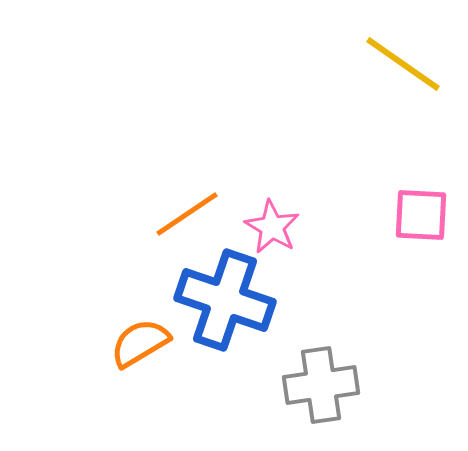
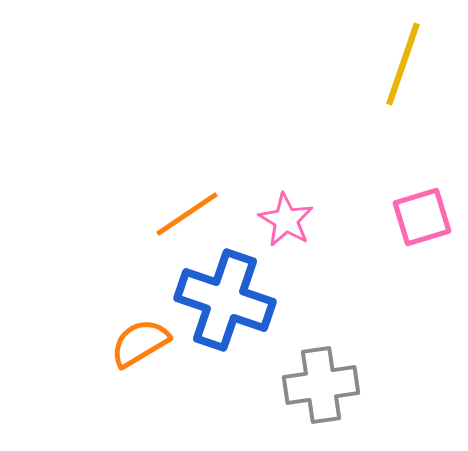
yellow line: rotated 74 degrees clockwise
pink square: moved 1 px right, 2 px down; rotated 20 degrees counterclockwise
pink star: moved 14 px right, 7 px up
